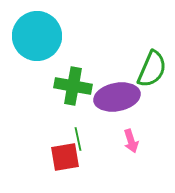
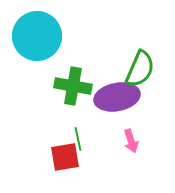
green semicircle: moved 12 px left
